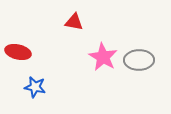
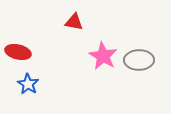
pink star: moved 1 px up
blue star: moved 7 px left, 3 px up; rotated 20 degrees clockwise
